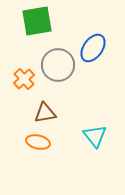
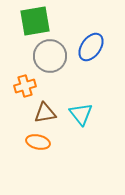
green square: moved 2 px left
blue ellipse: moved 2 px left, 1 px up
gray circle: moved 8 px left, 9 px up
orange cross: moved 1 px right, 7 px down; rotated 25 degrees clockwise
cyan triangle: moved 14 px left, 22 px up
